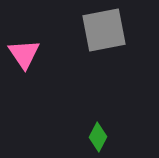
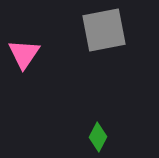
pink triangle: rotated 8 degrees clockwise
